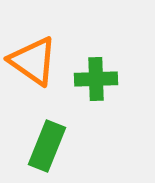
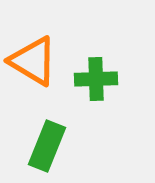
orange triangle: rotated 4 degrees counterclockwise
